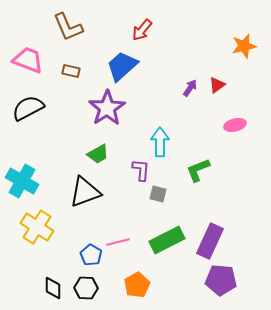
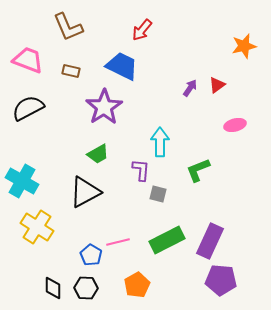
blue trapezoid: rotated 68 degrees clockwise
purple star: moved 3 px left, 1 px up
black triangle: rotated 8 degrees counterclockwise
